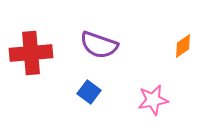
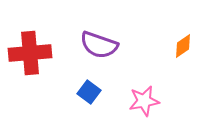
red cross: moved 1 px left
pink star: moved 9 px left, 1 px down
